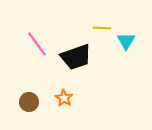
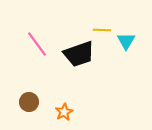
yellow line: moved 2 px down
black trapezoid: moved 3 px right, 3 px up
orange star: moved 14 px down; rotated 12 degrees clockwise
